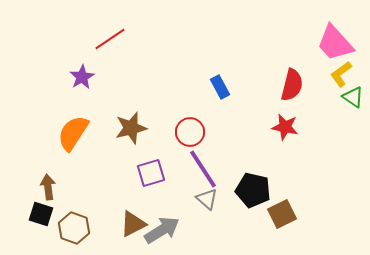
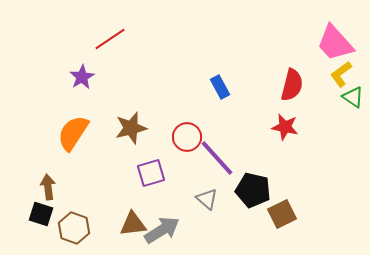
red circle: moved 3 px left, 5 px down
purple line: moved 14 px right, 11 px up; rotated 9 degrees counterclockwise
brown triangle: rotated 20 degrees clockwise
